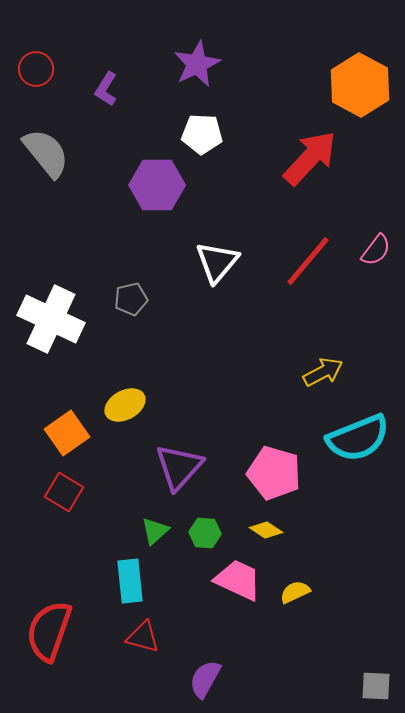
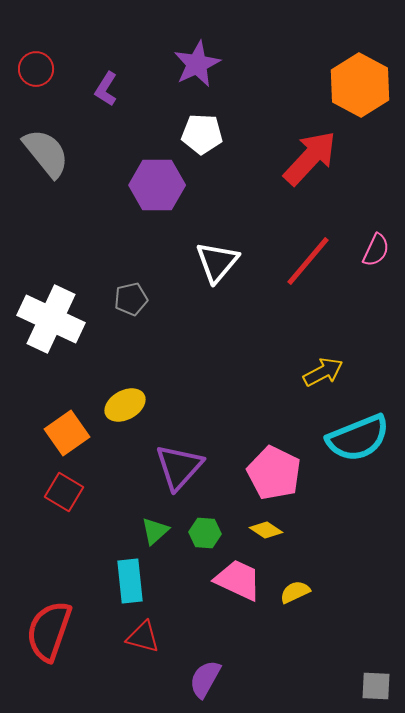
pink semicircle: rotated 12 degrees counterclockwise
pink pentagon: rotated 10 degrees clockwise
